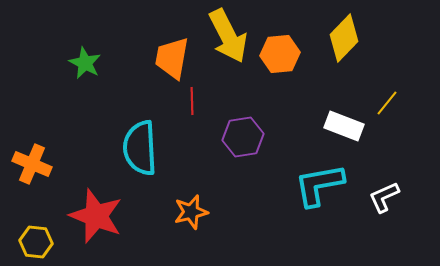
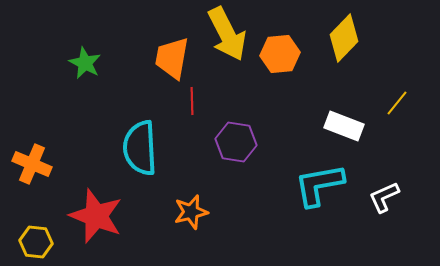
yellow arrow: moved 1 px left, 2 px up
yellow line: moved 10 px right
purple hexagon: moved 7 px left, 5 px down; rotated 18 degrees clockwise
